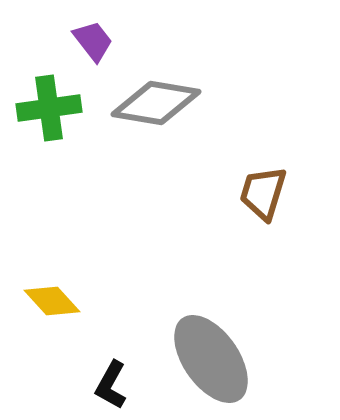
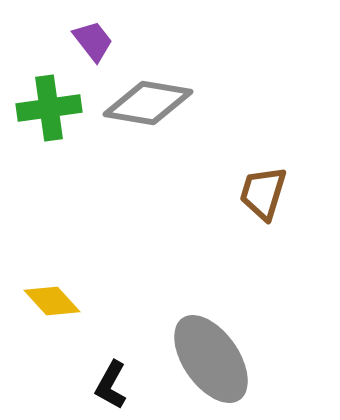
gray diamond: moved 8 px left
